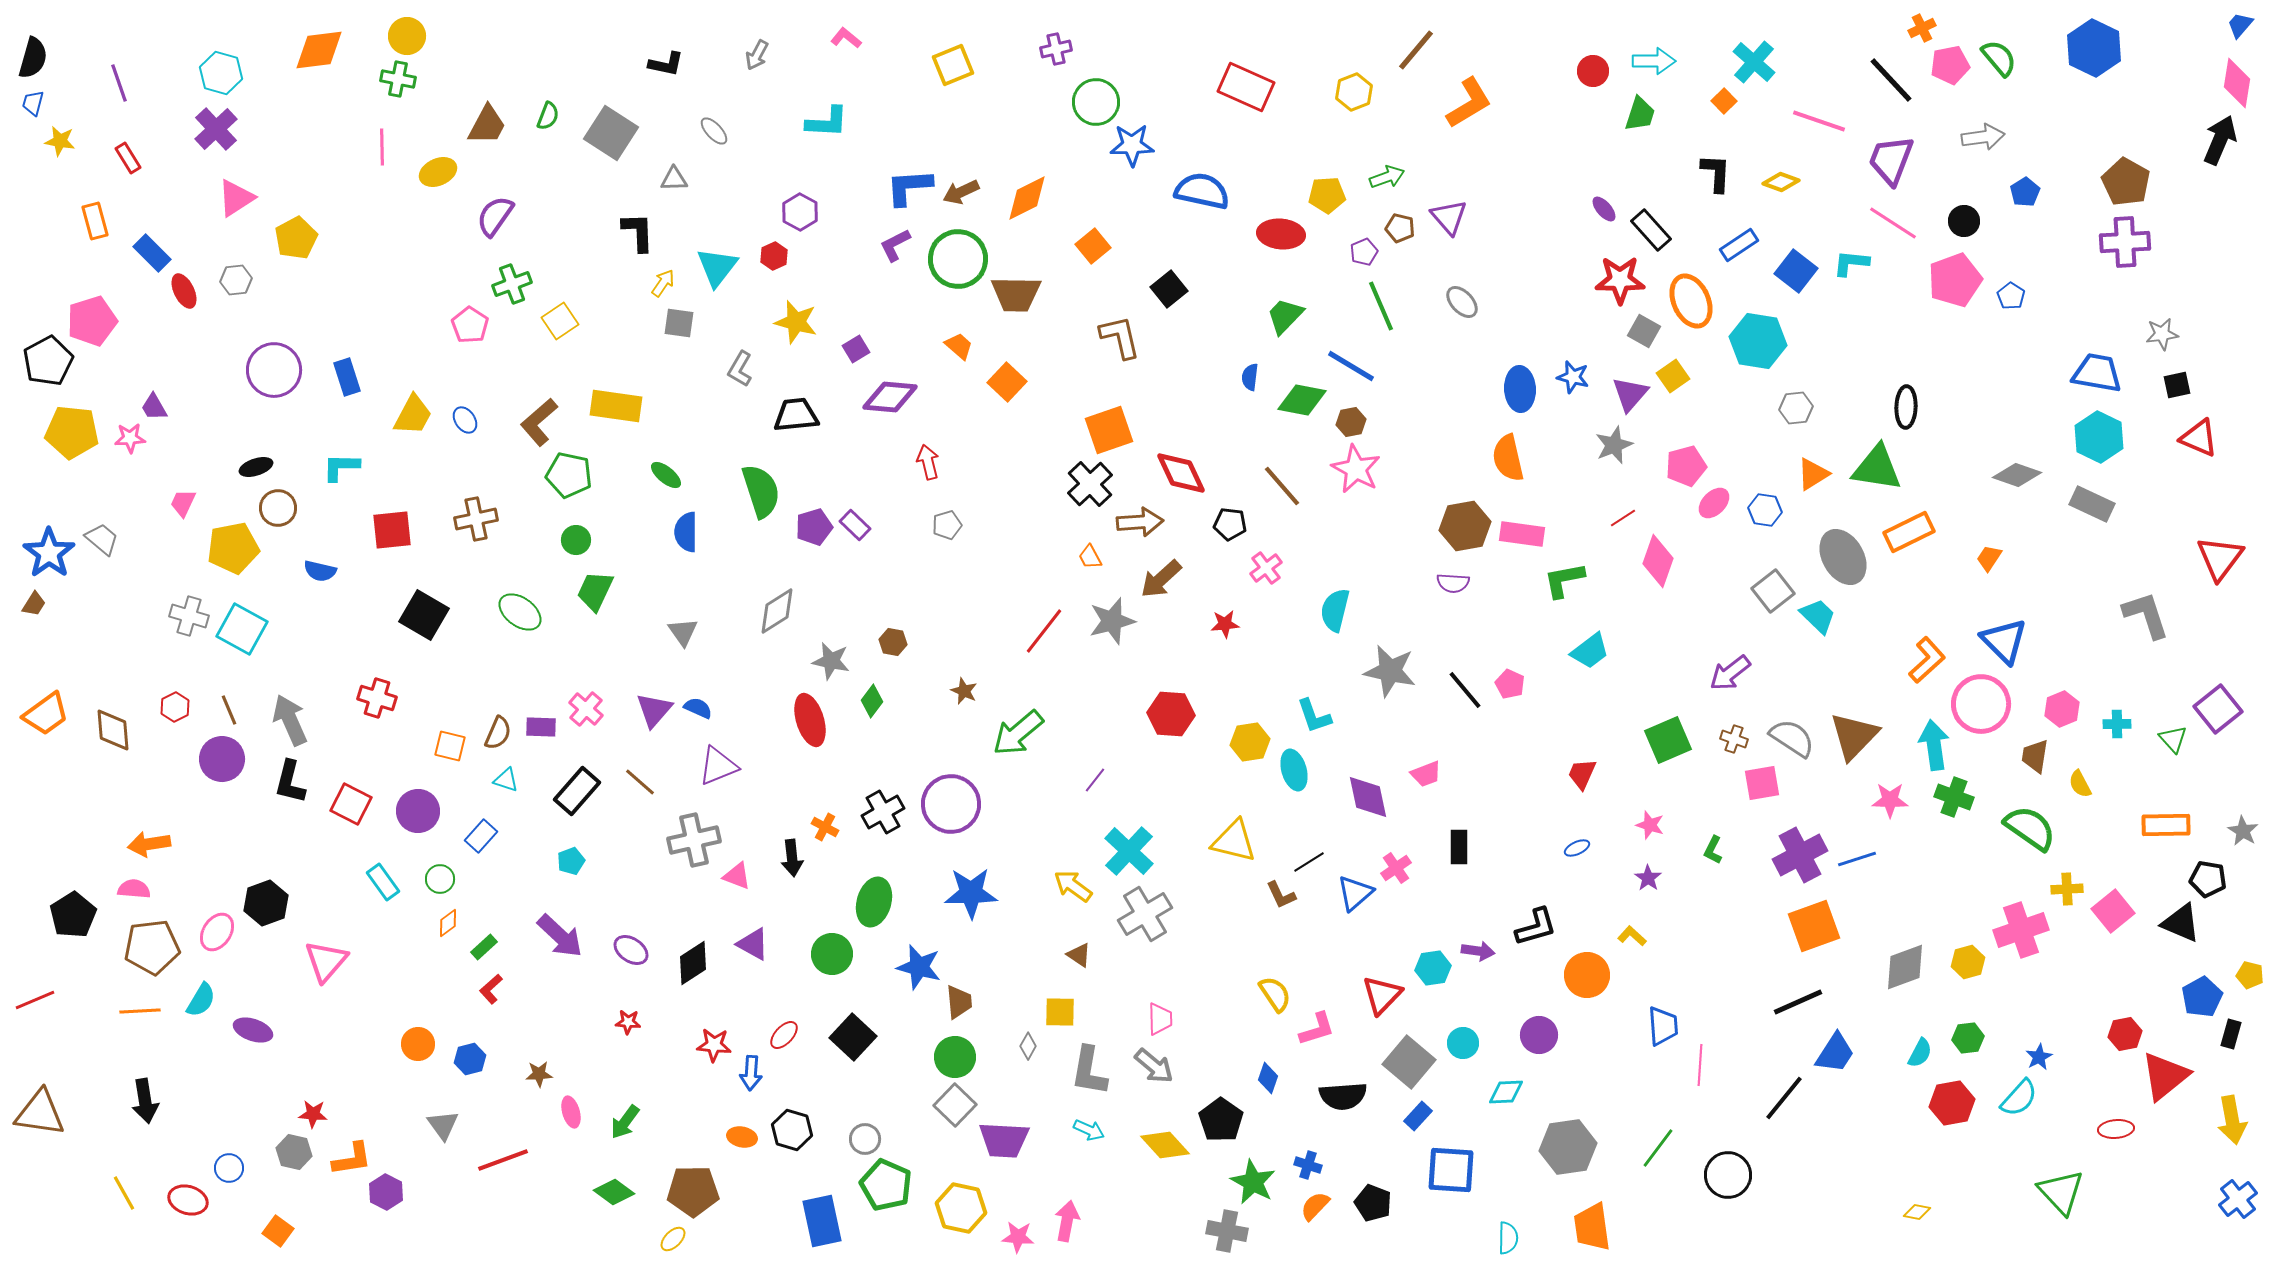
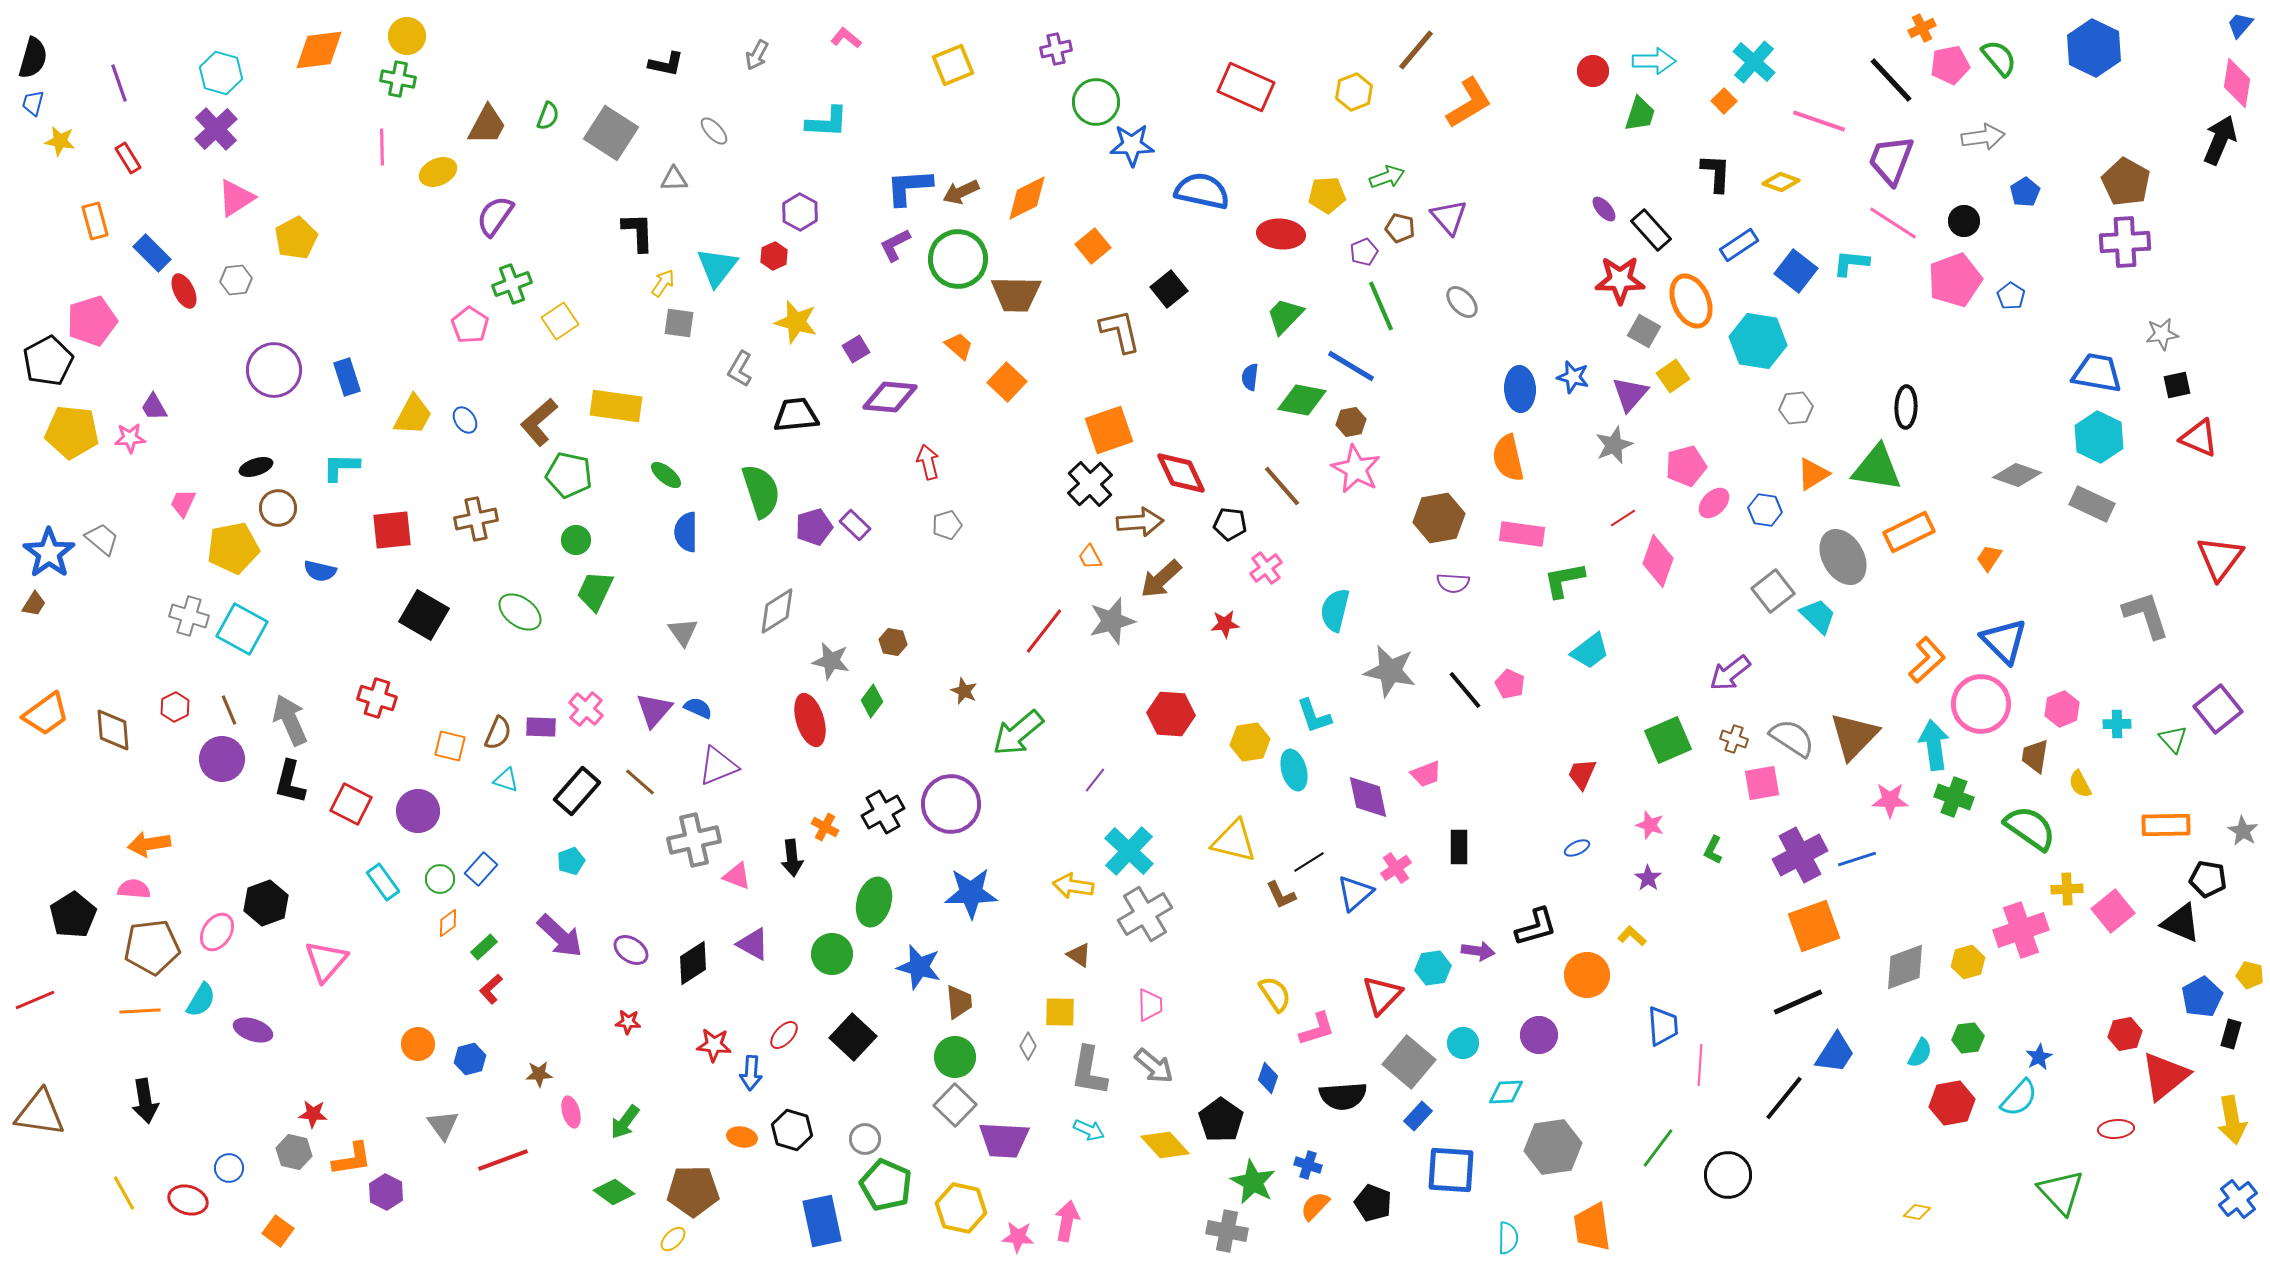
brown L-shape at (1120, 337): moved 6 px up
brown hexagon at (1465, 526): moved 26 px left, 8 px up
blue rectangle at (481, 836): moved 33 px down
yellow arrow at (1073, 886): rotated 27 degrees counterclockwise
pink trapezoid at (1160, 1019): moved 10 px left, 14 px up
gray hexagon at (1568, 1147): moved 15 px left
